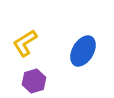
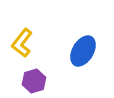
yellow L-shape: moved 3 px left; rotated 20 degrees counterclockwise
